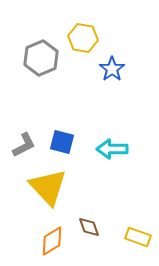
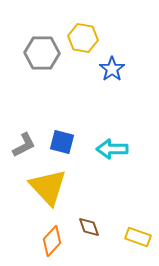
gray hexagon: moved 1 px right, 5 px up; rotated 24 degrees clockwise
orange diamond: rotated 16 degrees counterclockwise
